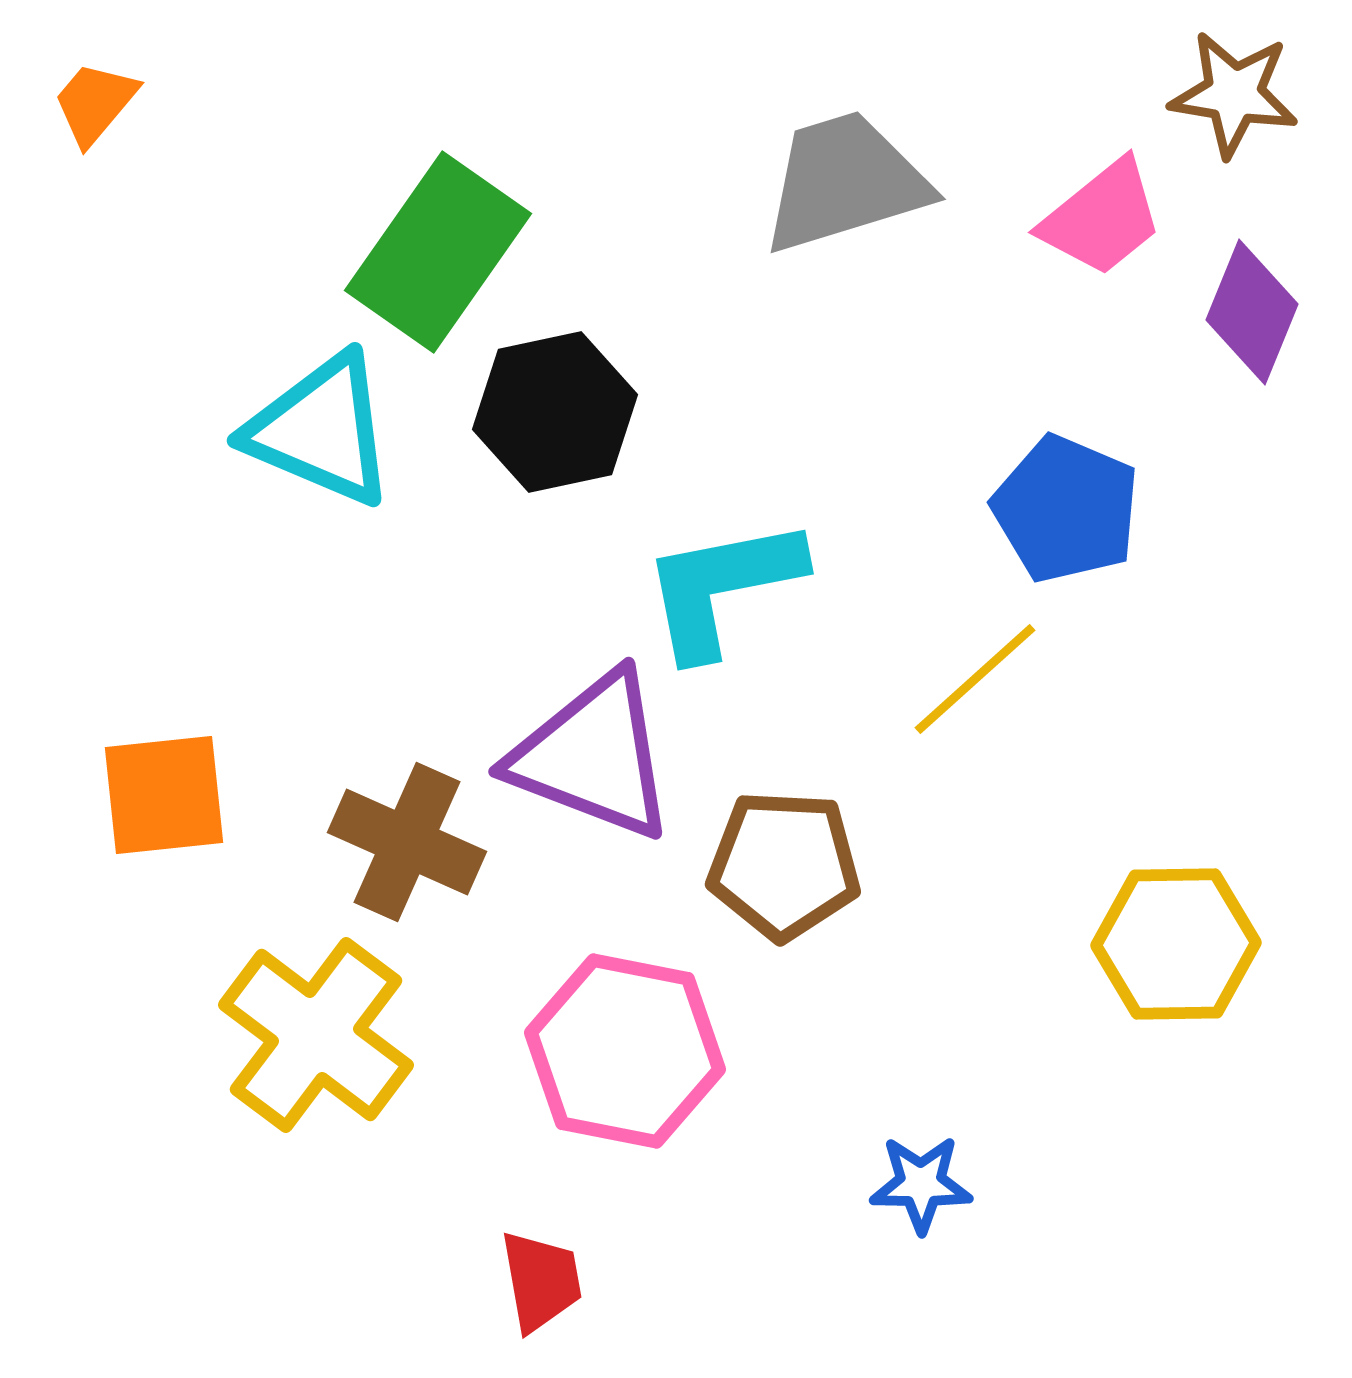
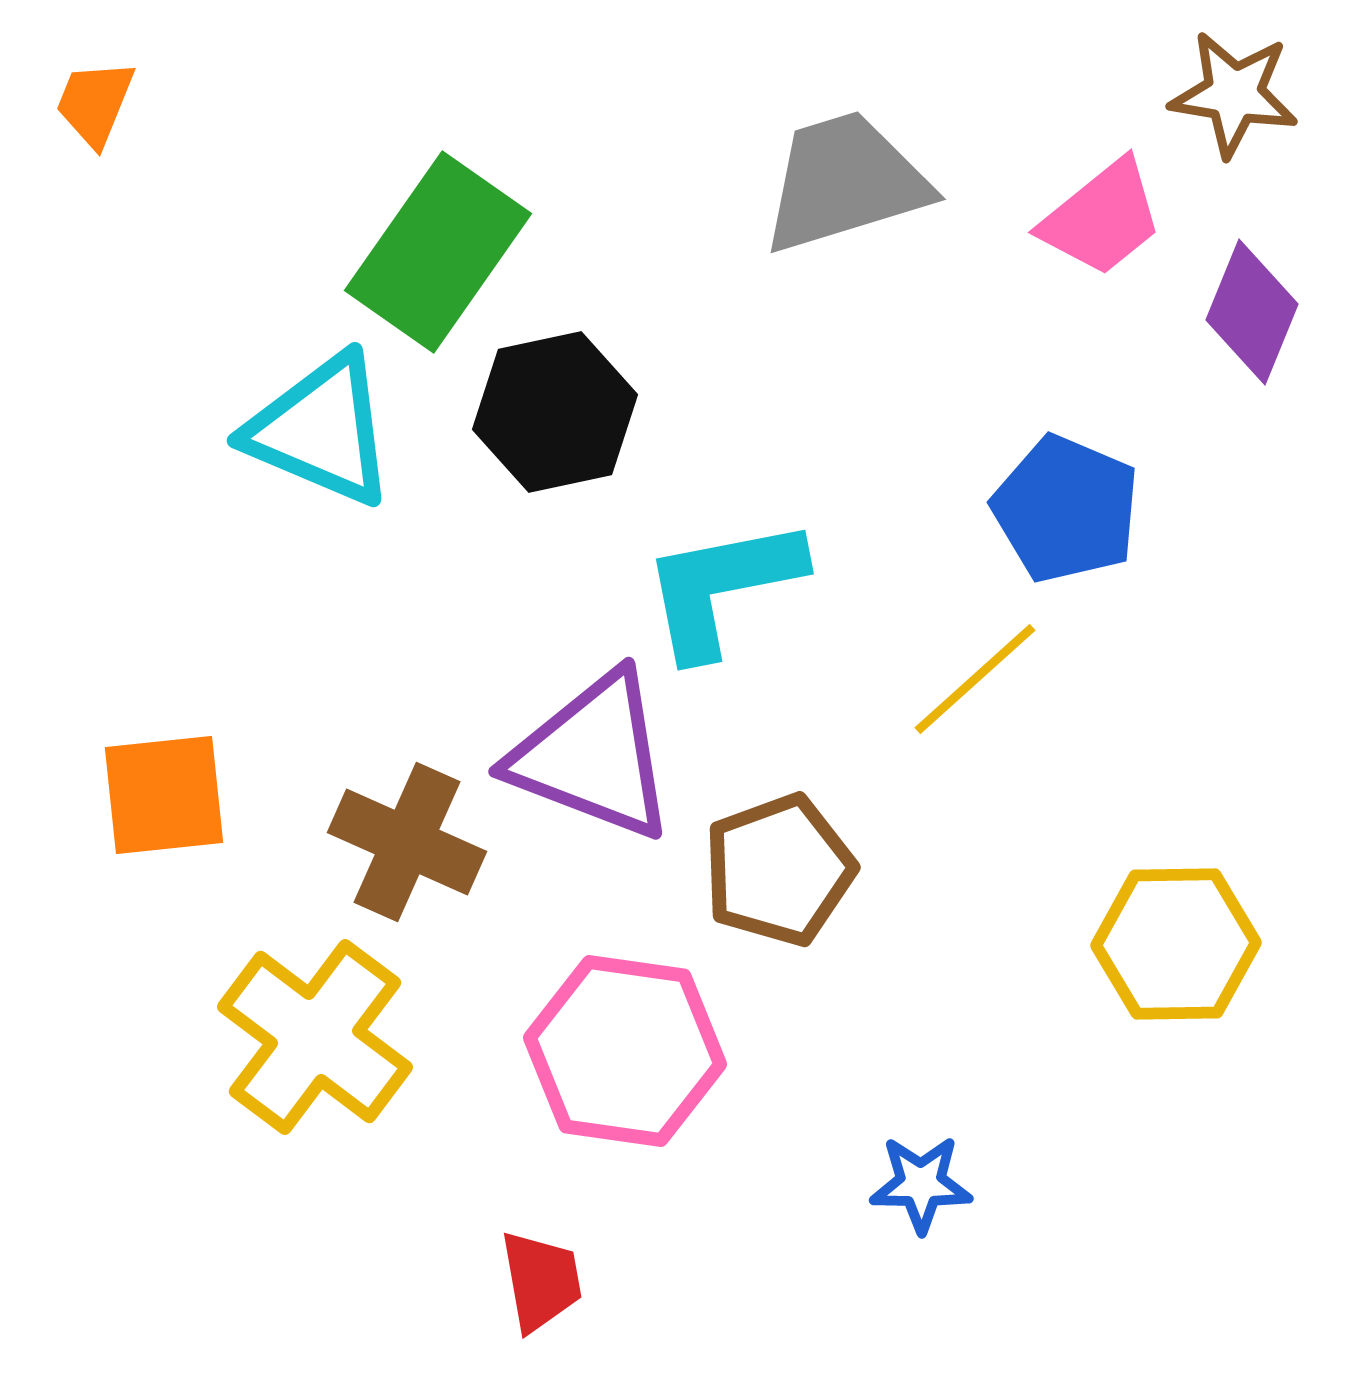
orange trapezoid: rotated 18 degrees counterclockwise
brown pentagon: moved 5 px left, 5 px down; rotated 23 degrees counterclockwise
yellow cross: moved 1 px left, 2 px down
pink hexagon: rotated 3 degrees counterclockwise
